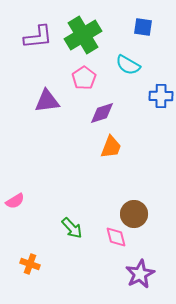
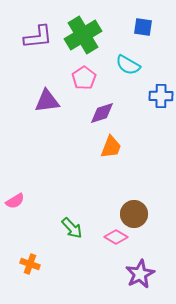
pink diamond: rotated 45 degrees counterclockwise
